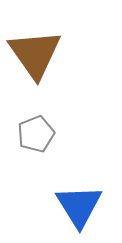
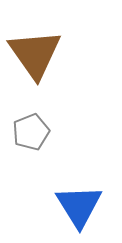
gray pentagon: moved 5 px left, 2 px up
